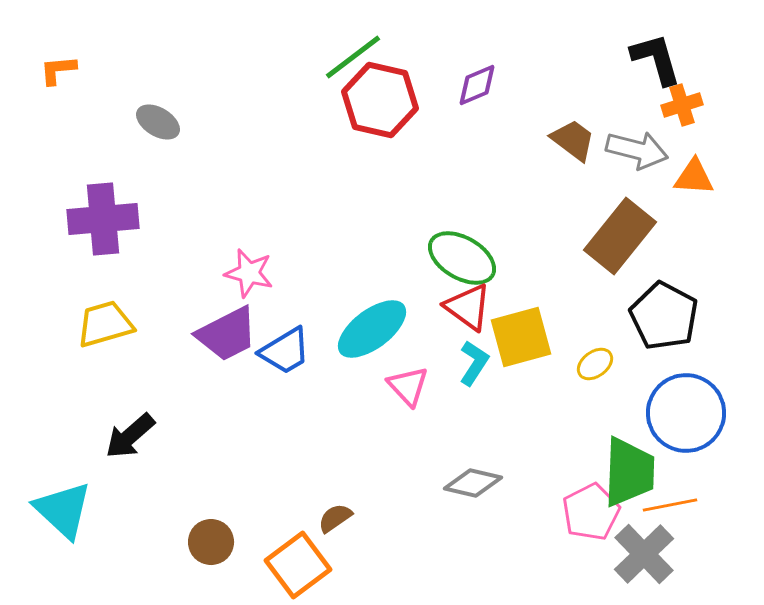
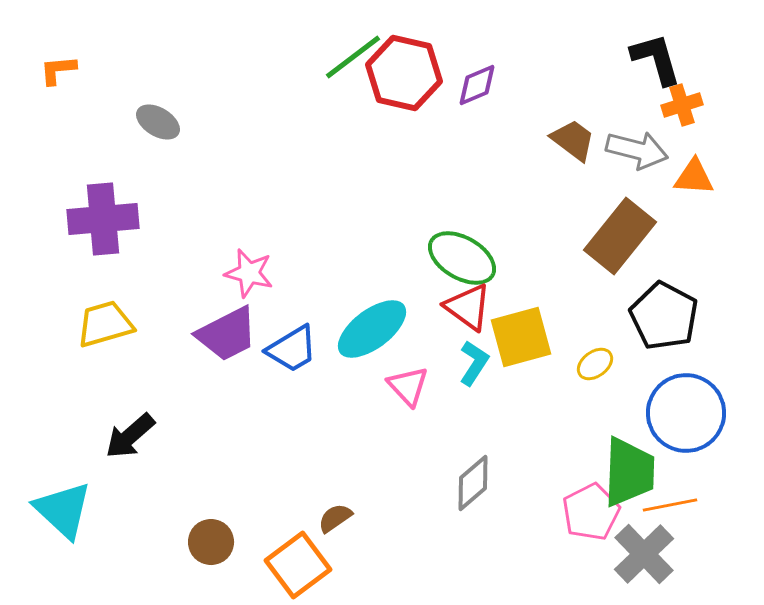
red hexagon: moved 24 px right, 27 px up
blue trapezoid: moved 7 px right, 2 px up
gray diamond: rotated 54 degrees counterclockwise
